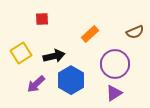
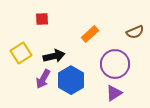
purple arrow: moved 7 px right, 5 px up; rotated 18 degrees counterclockwise
